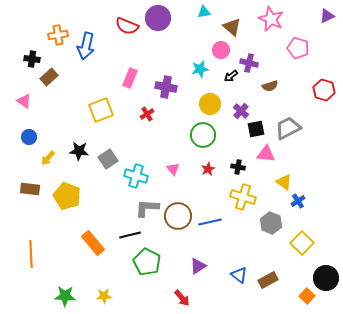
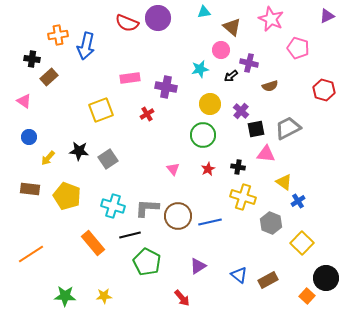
red semicircle at (127, 26): moved 3 px up
pink rectangle at (130, 78): rotated 60 degrees clockwise
cyan cross at (136, 176): moved 23 px left, 30 px down
orange line at (31, 254): rotated 60 degrees clockwise
